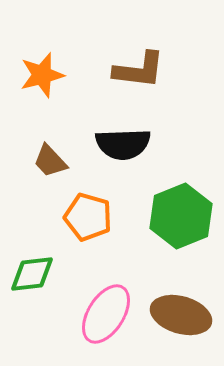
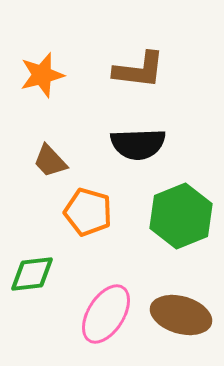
black semicircle: moved 15 px right
orange pentagon: moved 5 px up
